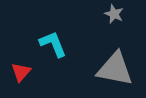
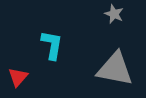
cyan L-shape: moved 1 px left, 1 px down; rotated 32 degrees clockwise
red triangle: moved 3 px left, 5 px down
